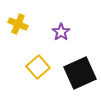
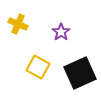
yellow square: rotated 20 degrees counterclockwise
